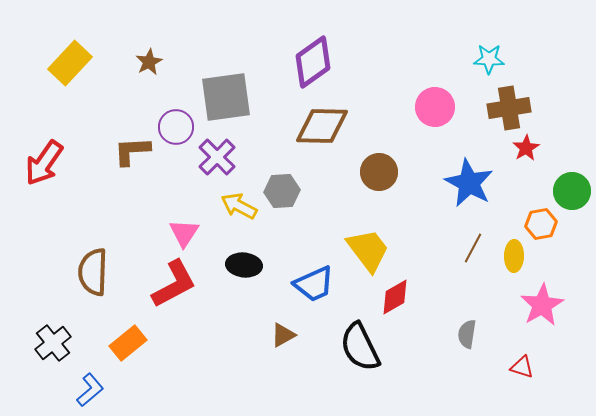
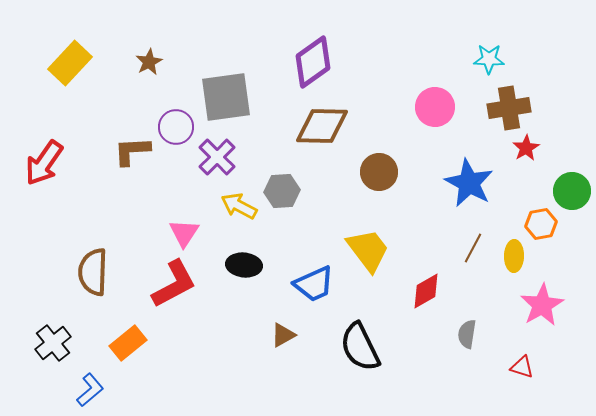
red diamond: moved 31 px right, 6 px up
